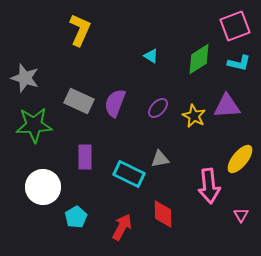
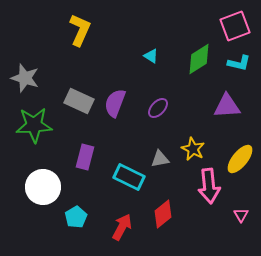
yellow star: moved 1 px left, 33 px down
purple rectangle: rotated 15 degrees clockwise
cyan rectangle: moved 3 px down
red diamond: rotated 52 degrees clockwise
